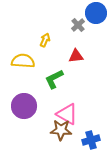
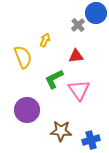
yellow semicircle: moved 4 px up; rotated 65 degrees clockwise
purple circle: moved 3 px right, 4 px down
pink triangle: moved 12 px right, 24 px up; rotated 25 degrees clockwise
brown star: moved 1 px down
